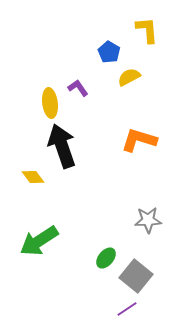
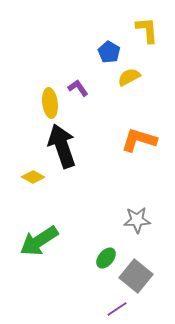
yellow diamond: rotated 25 degrees counterclockwise
gray star: moved 11 px left
purple line: moved 10 px left
